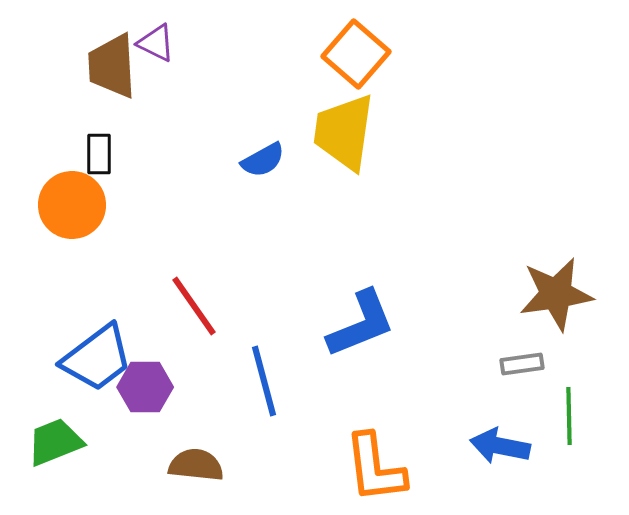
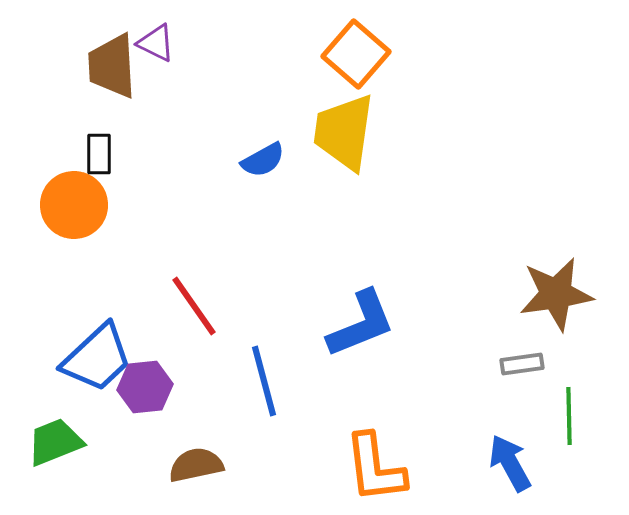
orange circle: moved 2 px right
blue trapezoid: rotated 6 degrees counterclockwise
purple hexagon: rotated 6 degrees counterclockwise
blue arrow: moved 10 px right, 17 px down; rotated 50 degrees clockwise
brown semicircle: rotated 18 degrees counterclockwise
